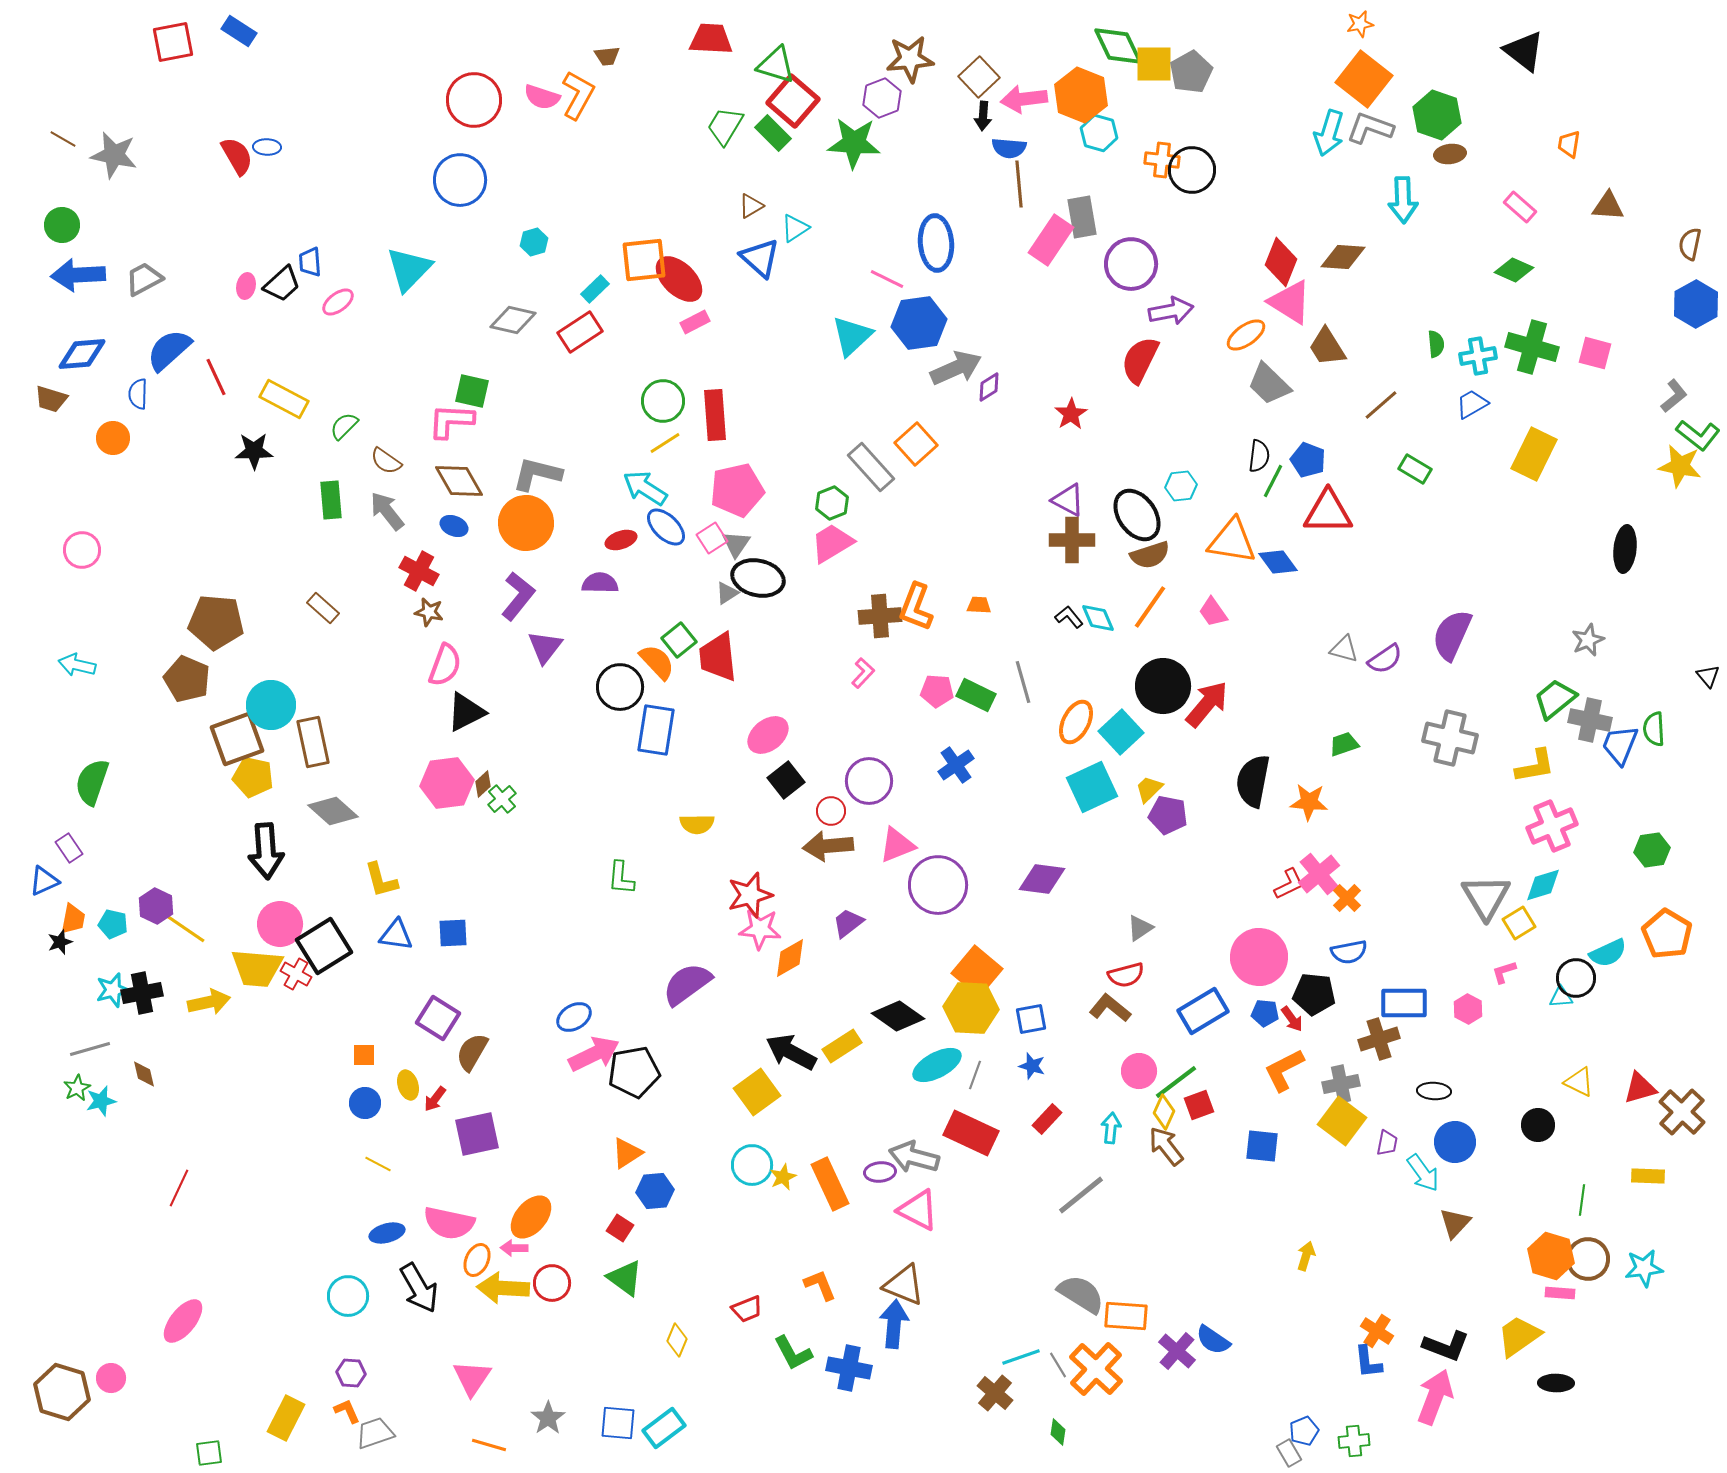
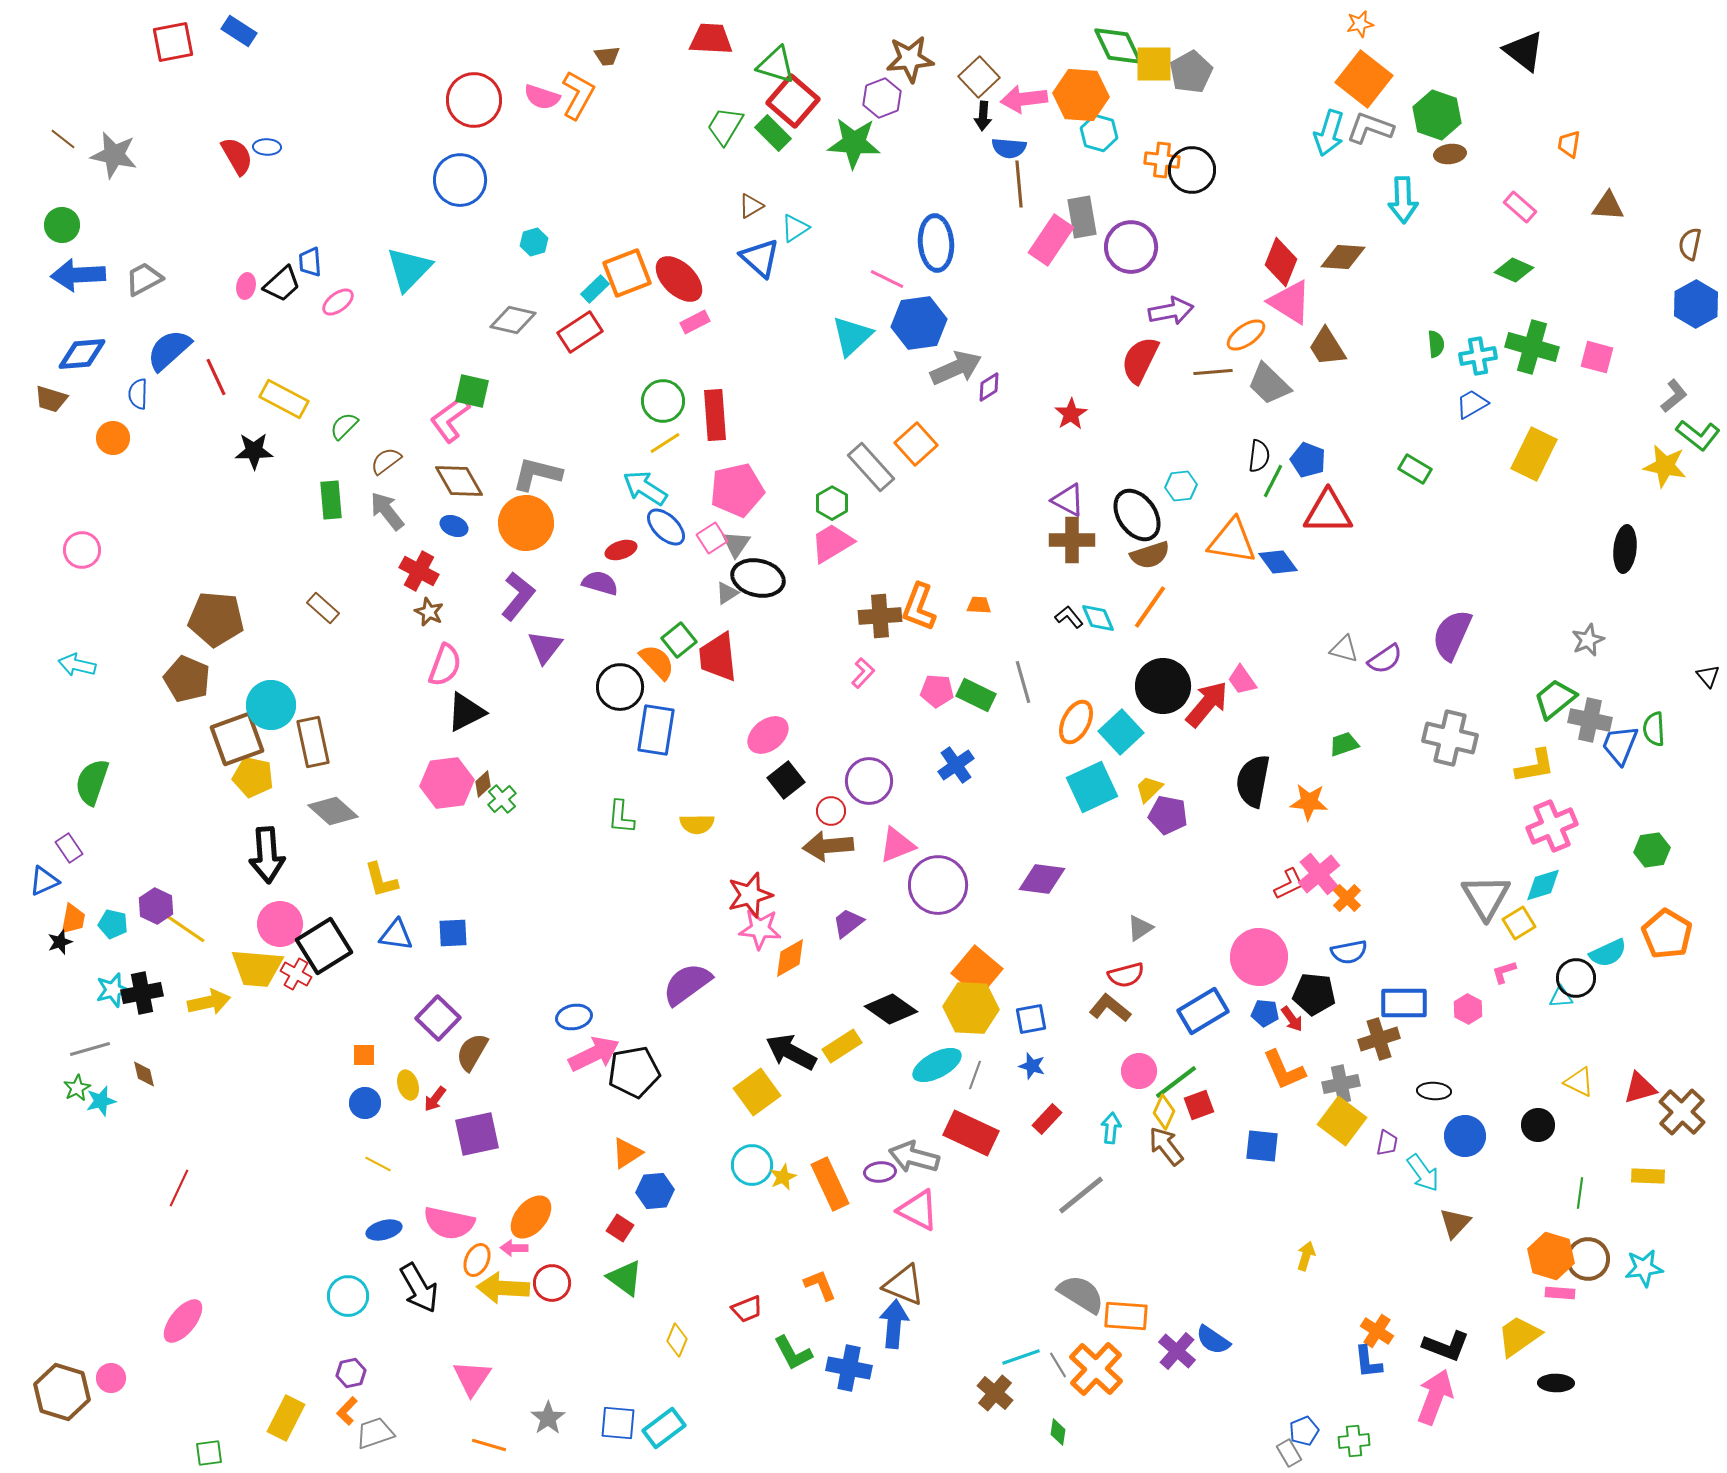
orange hexagon at (1081, 95): rotated 18 degrees counterclockwise
brown line at (63, 139): rotated 8 degrees clockwise
orange square at (644, 260): moved 17 px left, 13 px down; rotated 15 degrees counterclockwise
purple circle at (1131, 264): moved 17 px up
pink square at (1595, 353): moved 2 px right, 4 px down
brown line at (1381, 405): moved 168 px left, 33 px up; rotated 36 degrees clockwise
pink L-shape at (451, 421): moved 1 px left, 2 px up; rotated 39 degrees counterclockwise
brown semicircle at (386, 461): rotated 108 degrees clockwise
yellow star at (1680, 466): moved 15 px left
green hexagon at (832, 503): rotated 8 degrees counterclockwise
red ellipse at (621, 540): moved 10 px down
purple semicircle at (600, 583): rotated 15 degrees clockwise
orange L-shape at (916, 607): moved 3 px right
brown star at (429, 612): rotated 12 degrees clockwise
pink trapezoid at (1213, 612): moved 29 px right, 68 px down
brown pentagon at (216, 622): moved 3 px up
black arrow at (266, 851): moved 1 px right, 4 px down
green L-shape at (621, 878): moved 61 px up
black diamond at (898, 1016): moved 7 px left, 7 px up
blue ellipse at (574, 1017): rotated 20 degrees clockwise
purple square at (438, 1018): rotated 12 degrees clockwise
orange L-shape at (1284, 1070): rotated 87 degrees counterclockwise
blue circle at (1455, 1142): moved 10 px right, 6 px up
green line at (1582, 1200): moved 2 px left, 7 px up
blue ellipse at (387, 1233): moved 3 px left, 3 px up
purple hexagon at (351, 1373): rotated 16 degrees counterclockwise
orange L-shape at (347, 1411): rotated 112 degrees counterclockwise
